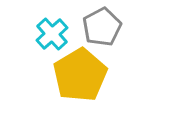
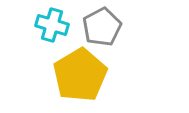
cyan cross: moved 9 px up; rotated 32 degrees counterclockwise
